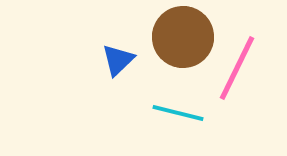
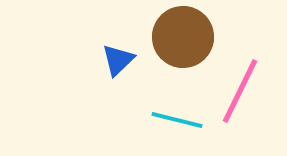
pink line: moved 3 px right, 23 px down
cyan line: moved 1 px left, 7 px down
